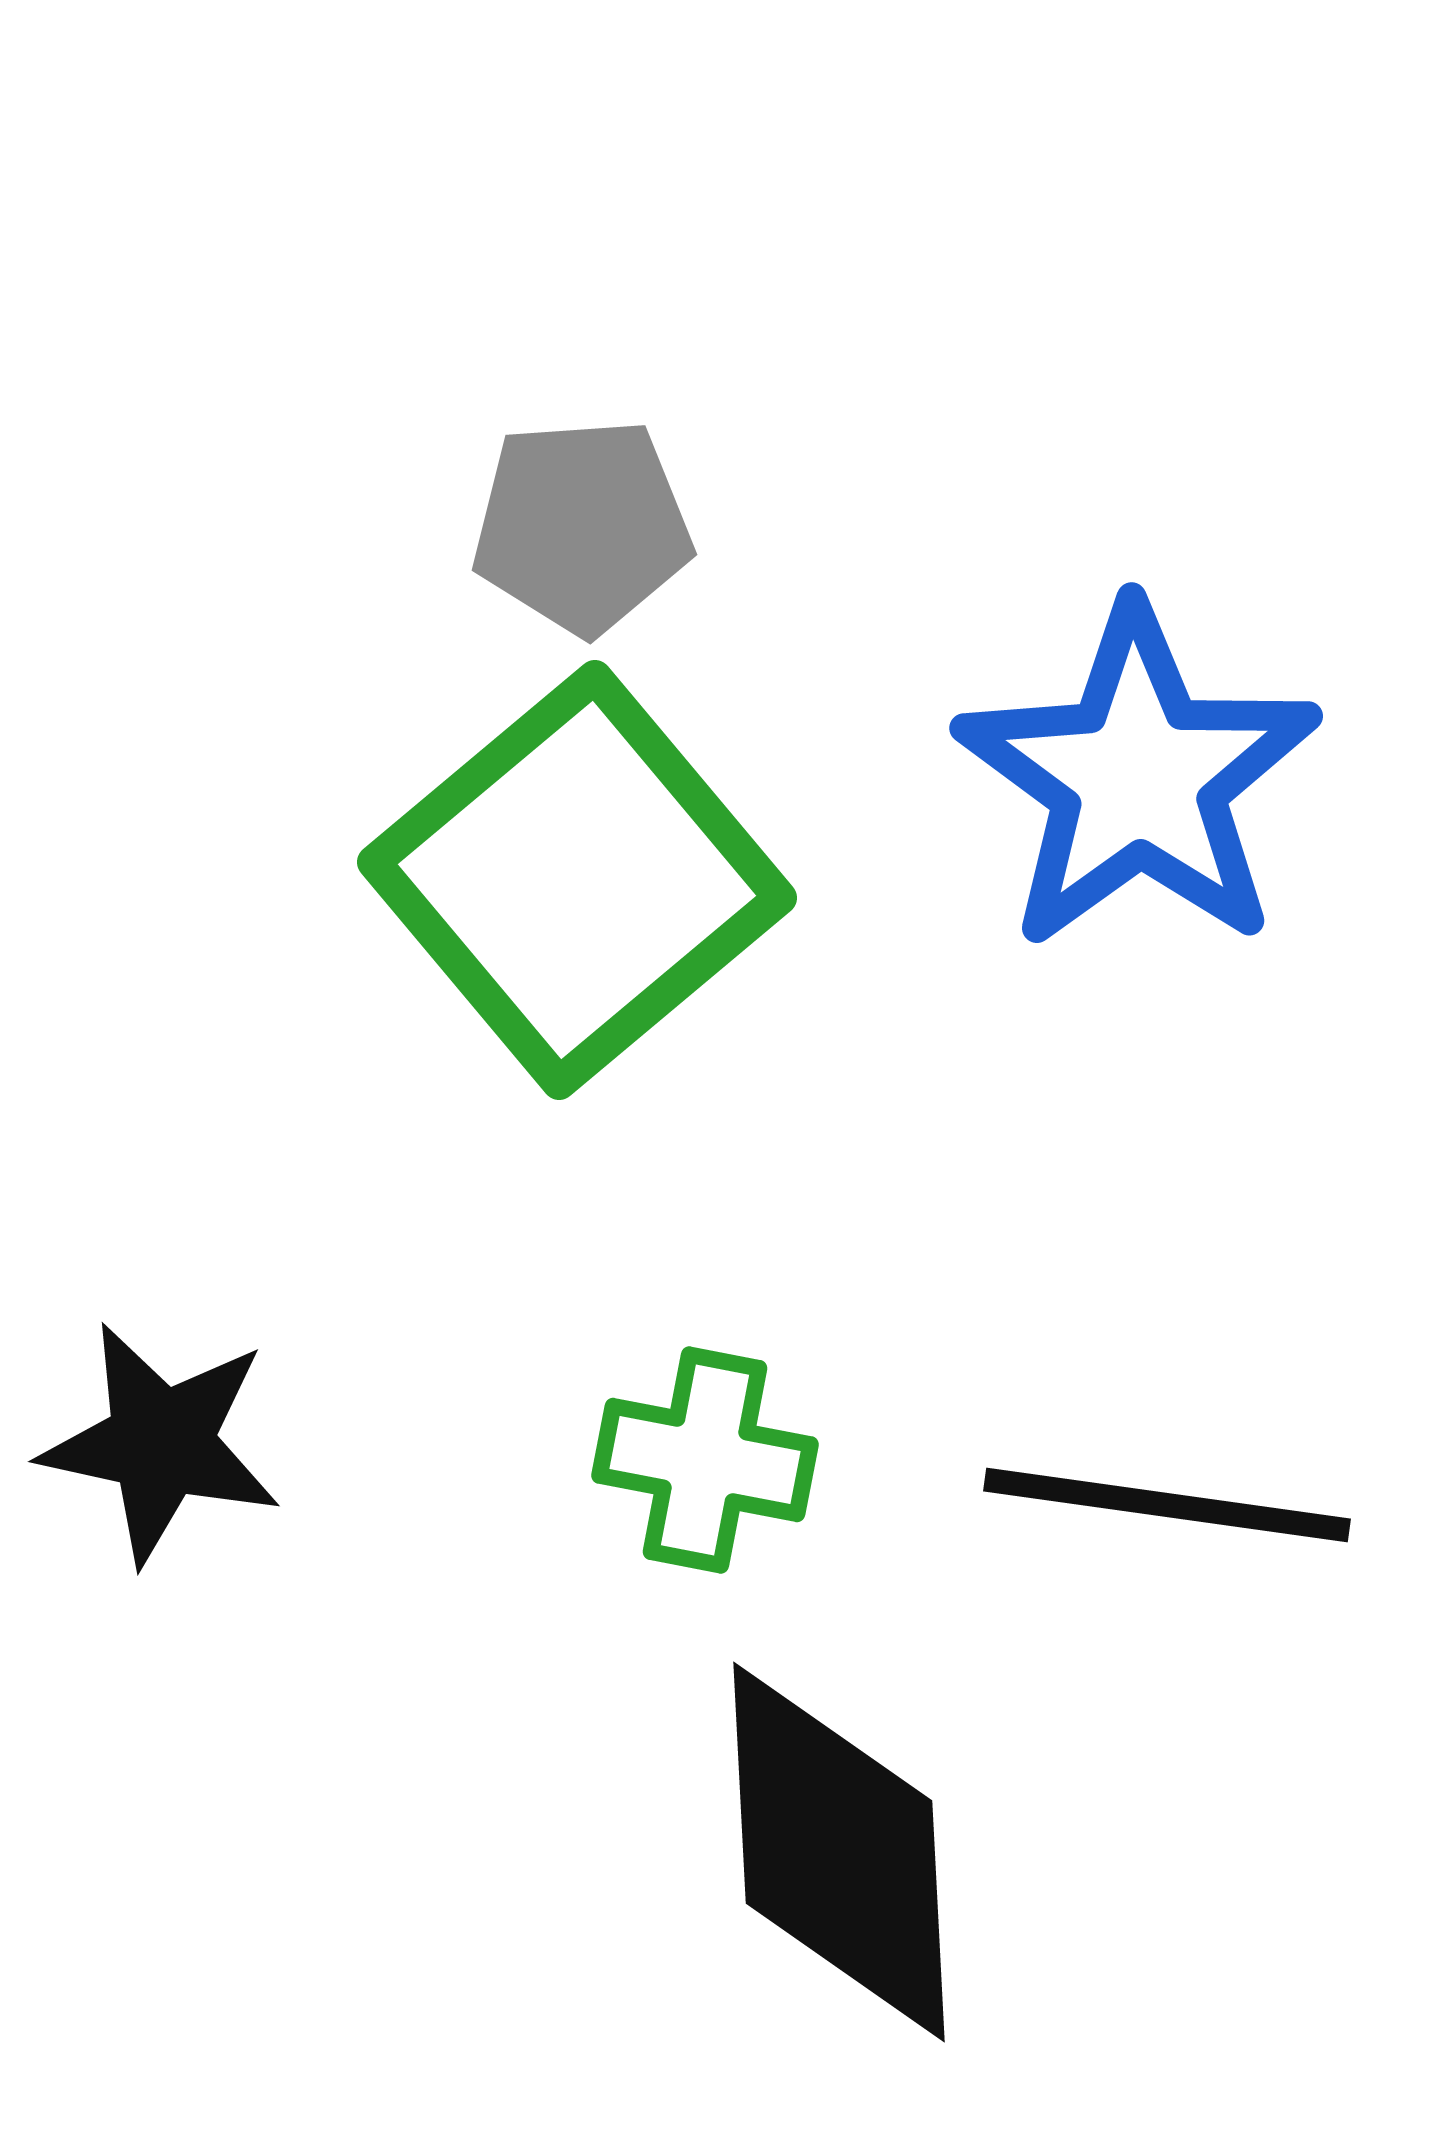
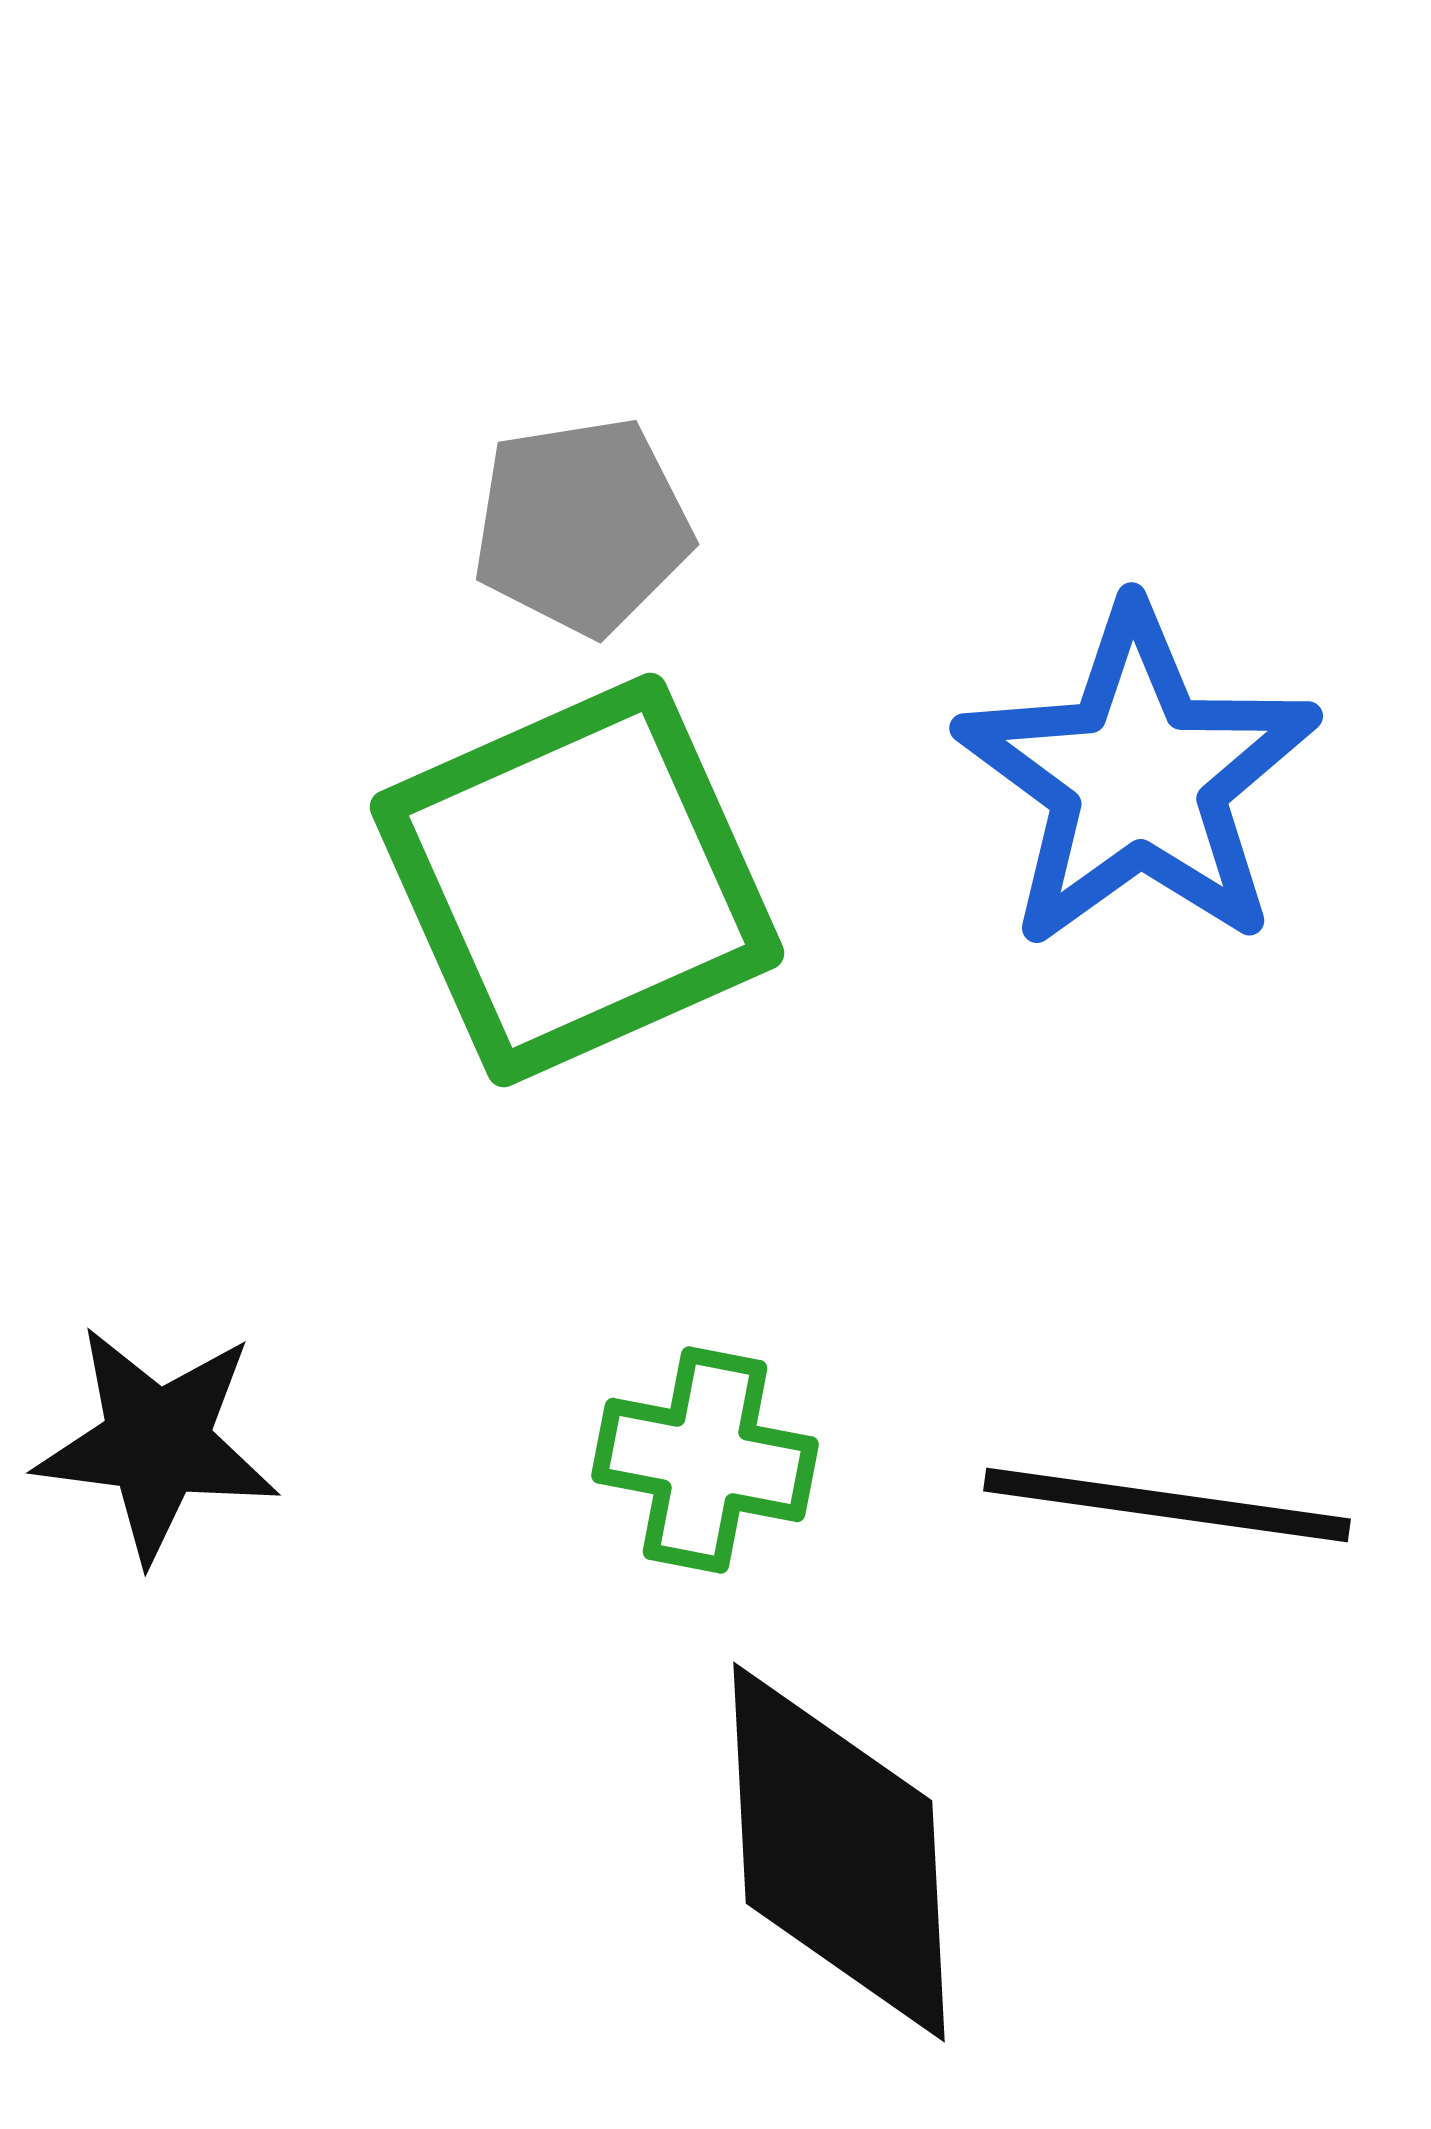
gray pentagon: rotated 5 degrees counterclockwise
green square: rotated 16 degrees clockwise
black star: moved 4 px left; rotated 5 degrees counterclockwise
